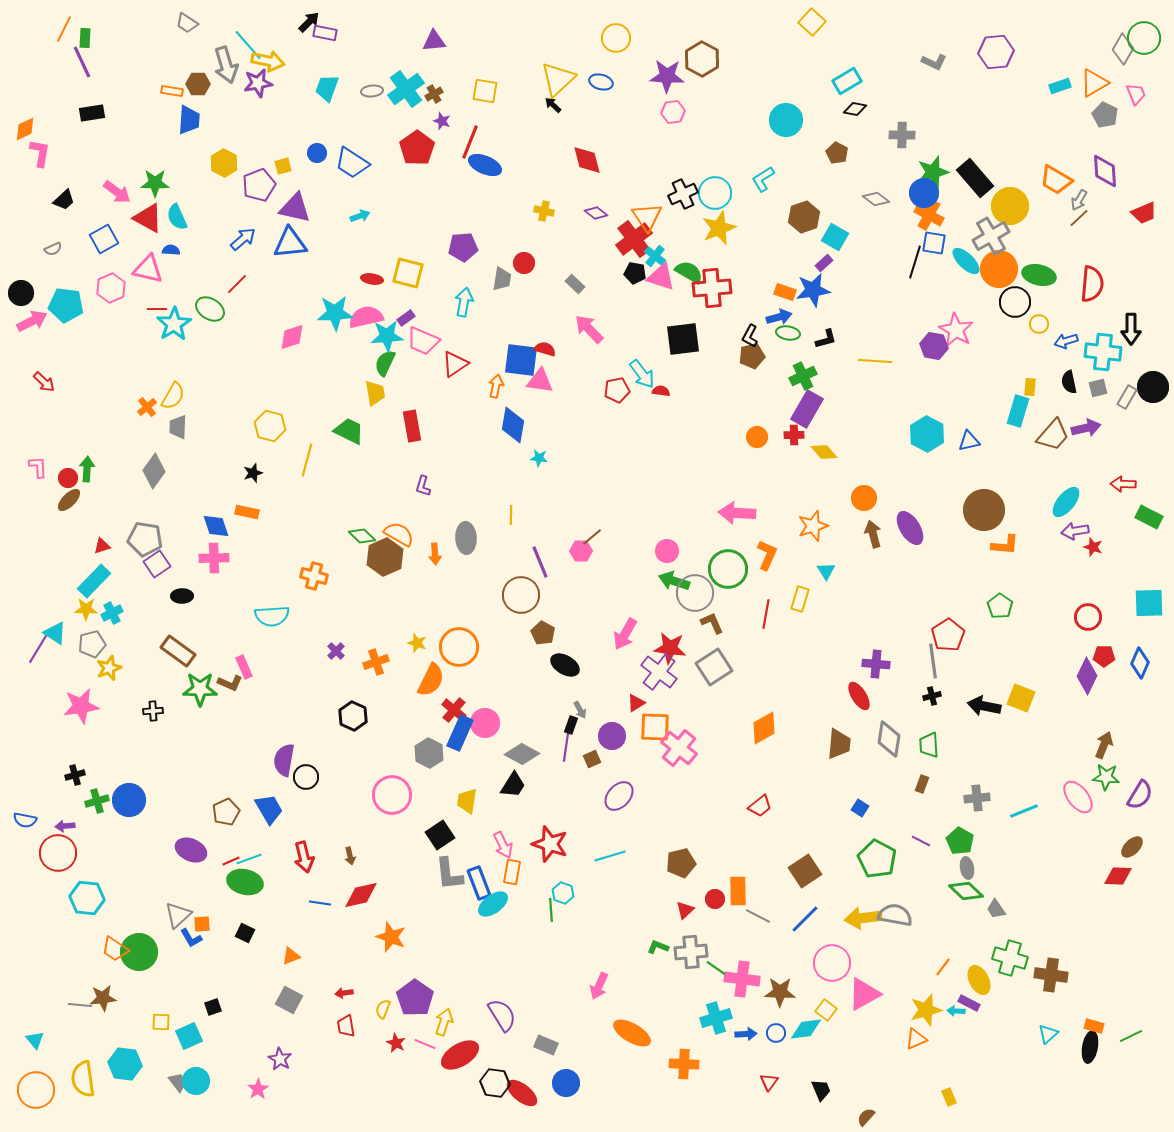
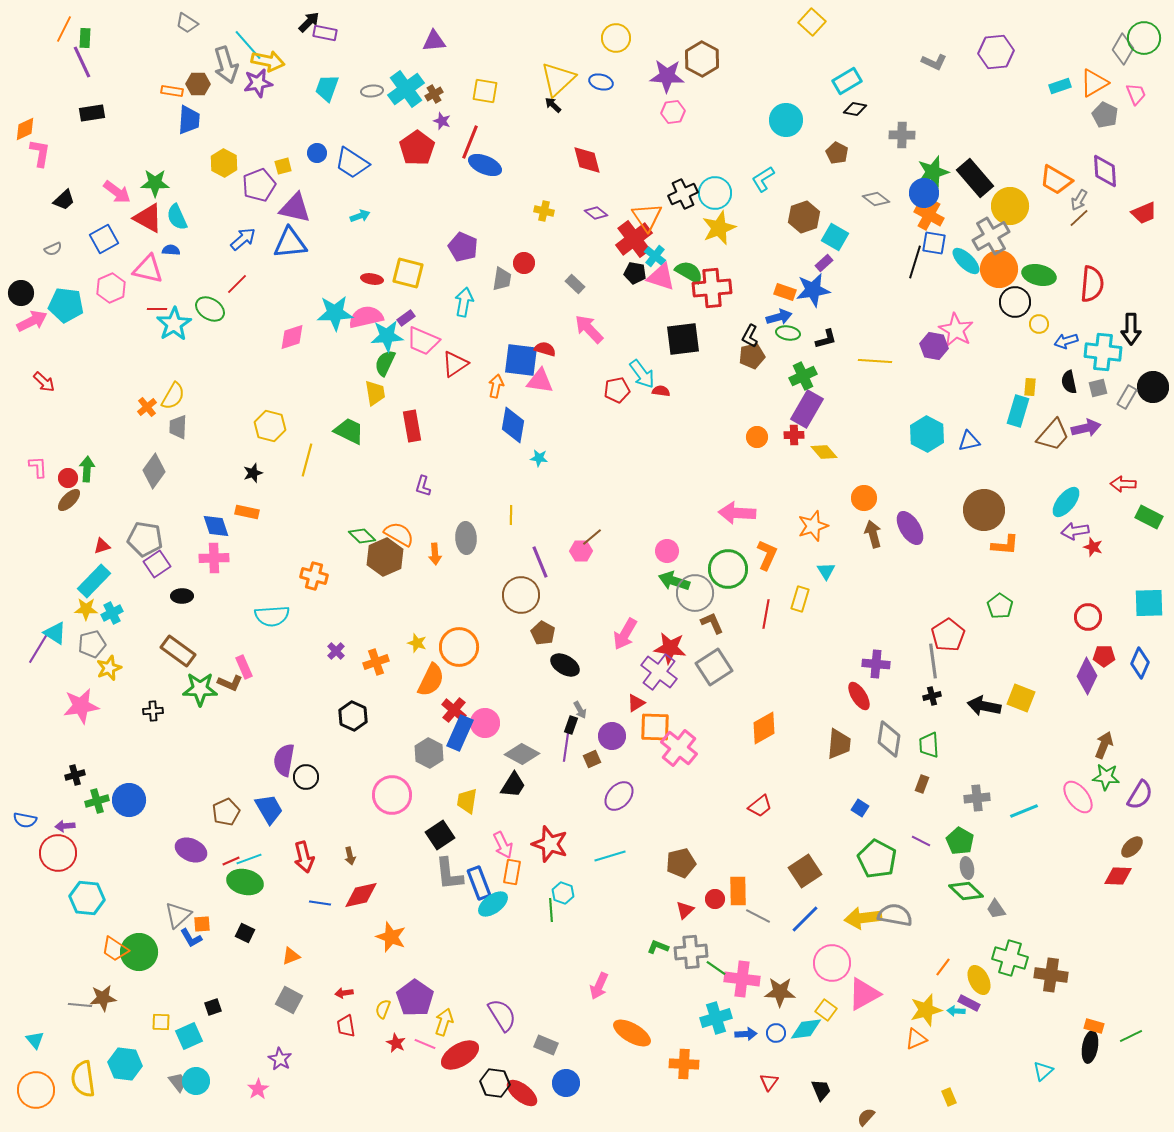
purple pentagon at (463, 247): rotated 28 degrees clockwise
cyan triangle at (1048, 1034): moved 5 px left, 37 px down
